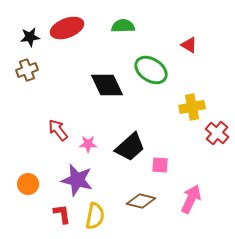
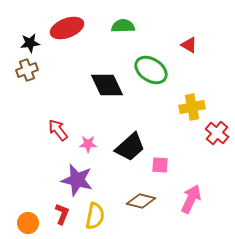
black star: moved 6 px down
orange circle: moved 39 px down
red L-shape: rotated 30 degrees clockwise
